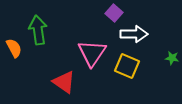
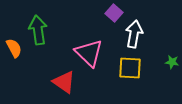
white arrow: rotated 80 degrees counterclockwise
pink triangle: moved 3 px left; rotated 20 degrees counterclockwise
green star: moved 4 px down
yellow square: moved 3 px right, 2 px down; rotated 20 degrees counterclockwise
